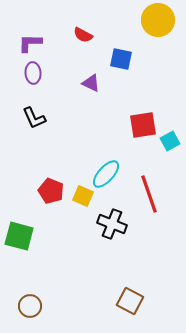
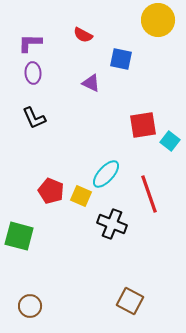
cyan square: rotated 24 degrees counterclockwise
yellow square: moved 2 px left
